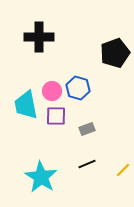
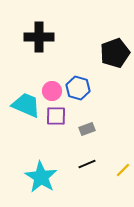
cyan trapezoid: rotated 124 degrees clockwise
